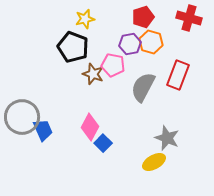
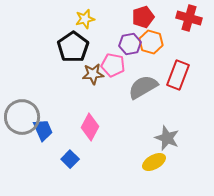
black pentagon: rotated 16 degrees clockwise
brown star: rotated 25 degrees counterclockwise
gray semicircle: rotated 32 degrees clockwise
blue square: moved 33 px left, 16 px down
